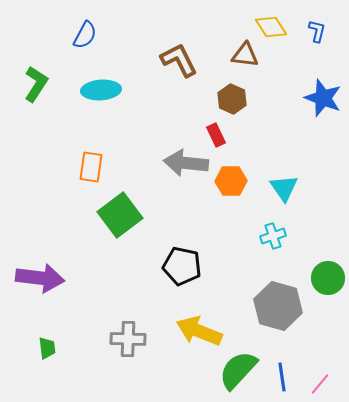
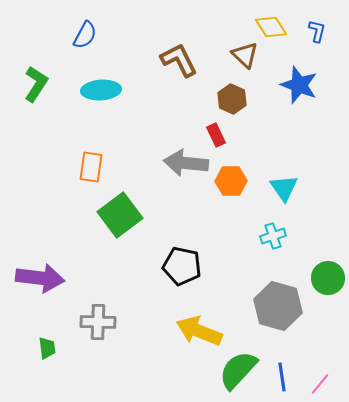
brown triangle: rotated 36 degrees clockwise
blue star: moved 24 px left, 13 px up
gray cross: moved 30 px left, 17 px up
